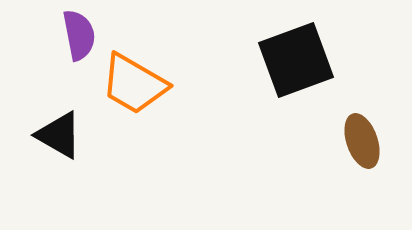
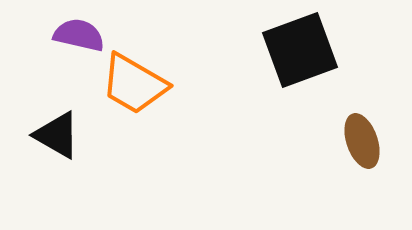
purple semicircle: rotated 66 degrees counterclockwise
black square: moved 4 px right, 10 px up
black triangle: moved 2 px left
